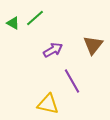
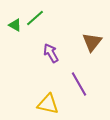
green triangle: moved 2 px right, 2 px down
brown triangle: moved 1 px left, 3 px up
purple arrow: moved 2 px left, 3 px down; rotated 90 degrees counterclockwise
purple line: moved 7 px right, 3 px down
